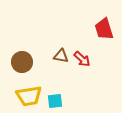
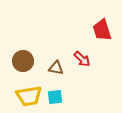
red trapezoid: moved 2 px left, 1 px down
brown triangle: moved 5 px left, 12 px down
brown circle: moved 1 px right, 1 px up
cyan square: moved 4 px up
